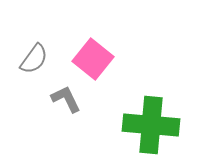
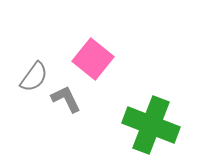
gray semicircle: moved 18 px down
green cross: rotated 16 degrees clockwise
